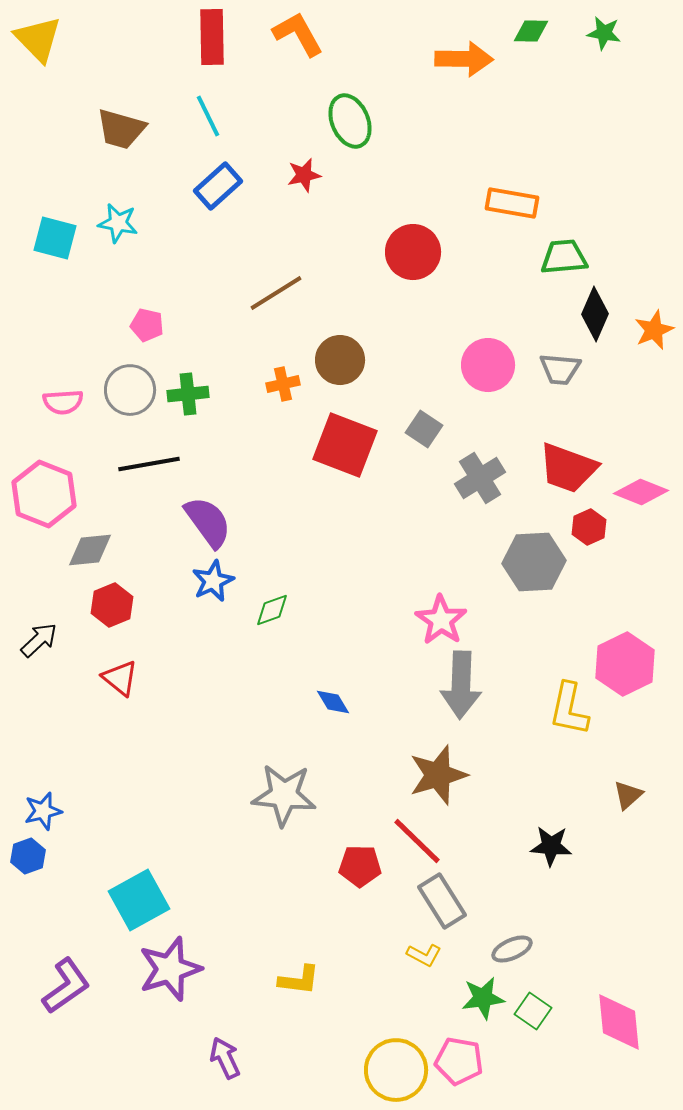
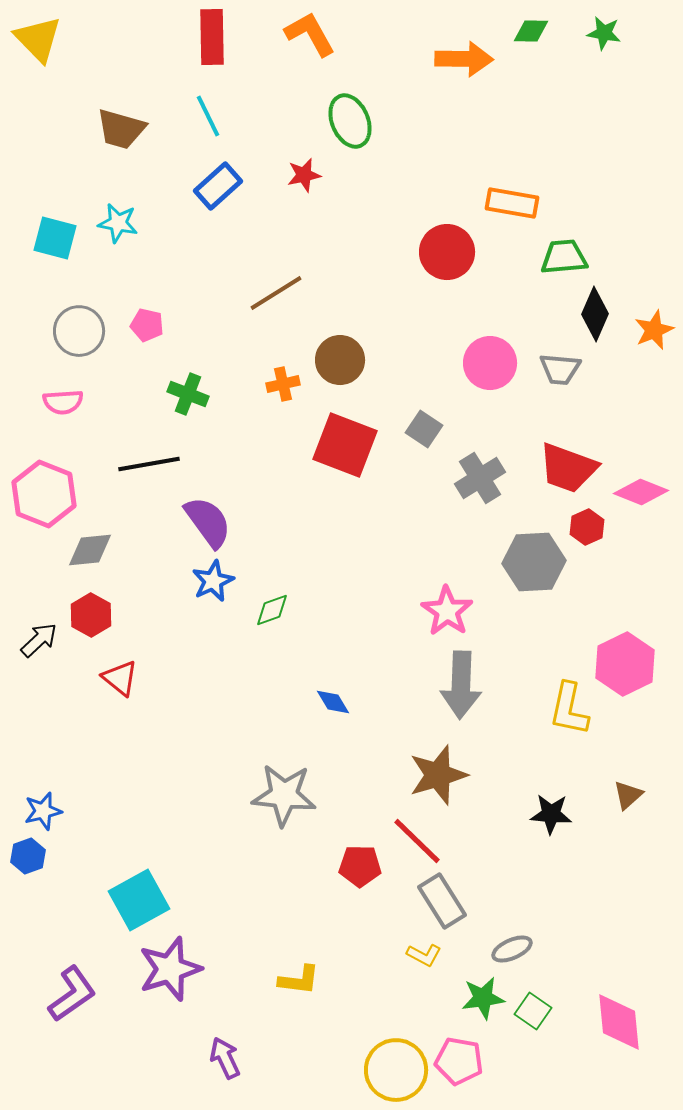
orange L-shape at (298, 34): moved 12 px right
red circle at (413, 252): moved 34 px right
pink circle at (488, 365): moved 2 px right, 2 px up
gray circle at (130, 390): moved 51 px left, 59 px up
green cross at (188, 394): rotated 27 degrees clockwise
red hexagon at (589, 527): moved 2 px left
red hexagon at (112, 605): moved 21 px left, 10 px down; rotated 9 degrees counterclockwise
pink star at (441, 620): moved 6 px right, 9 px up
black star at (551, 846): moved 32 px up
purple L-shape at (66, 986): moved 6 px right, 8 px down
